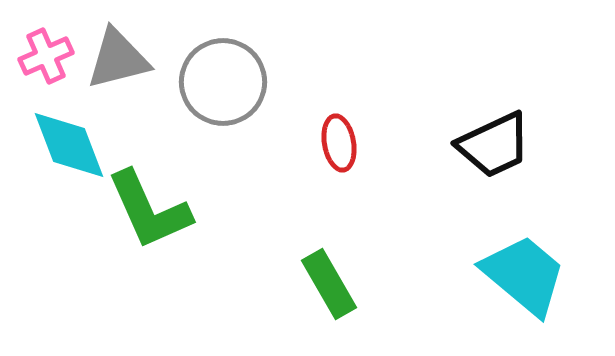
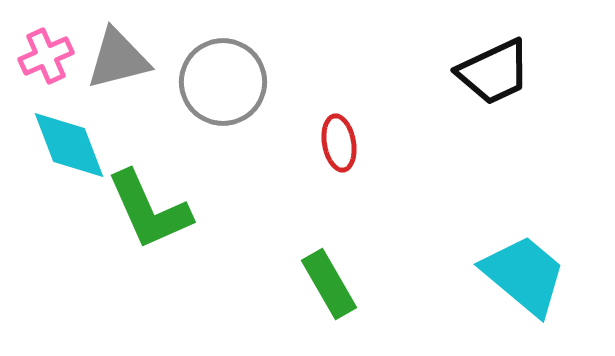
black trapezoid: moved 73 px up
